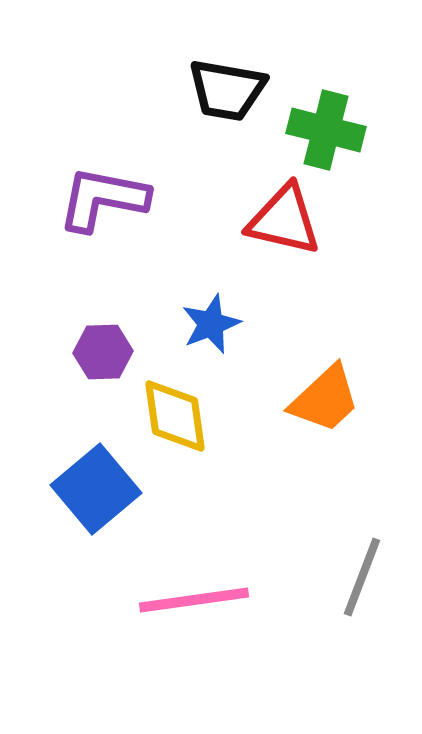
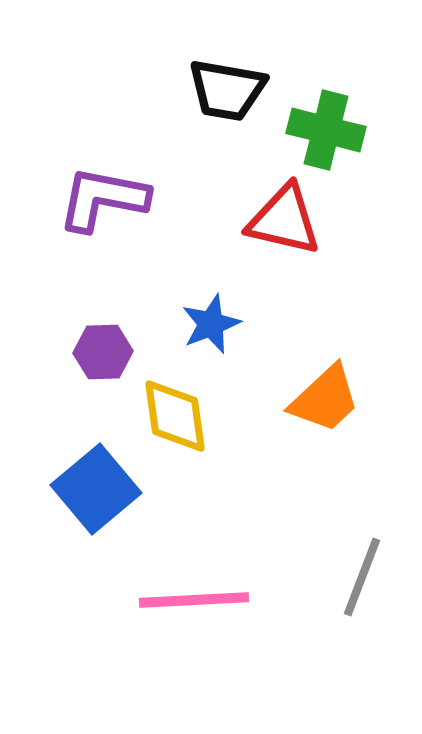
pink line: rotated 5 degrees clockwise
